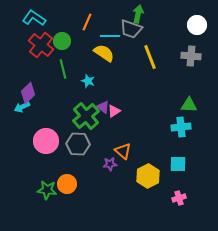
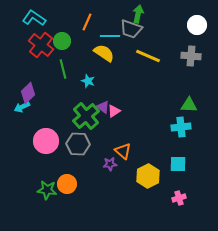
yellow line: moved 2 px left, 1 px up; rotated 45 degrees counterclockwise
